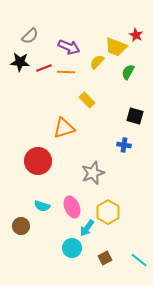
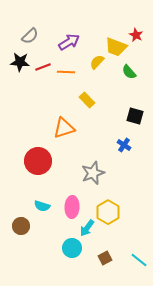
purple arrow: moved 5 px up; rotated 55 degrees counterclockwise
red line: moved 1 px left, 1 px up
green semicircle: moved 1 px right; rotated 70 degrees counterclockwise
blue cross: rotated 24 degrees clockwise
pink ellipse: rotated 25 degrees clockwise
